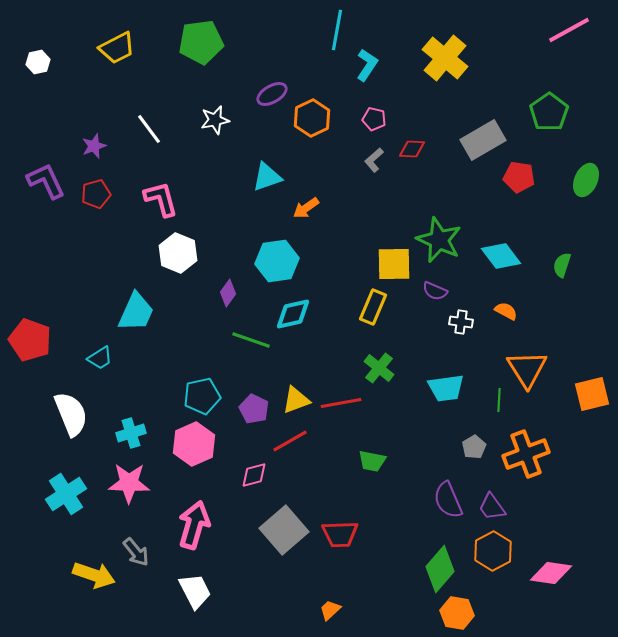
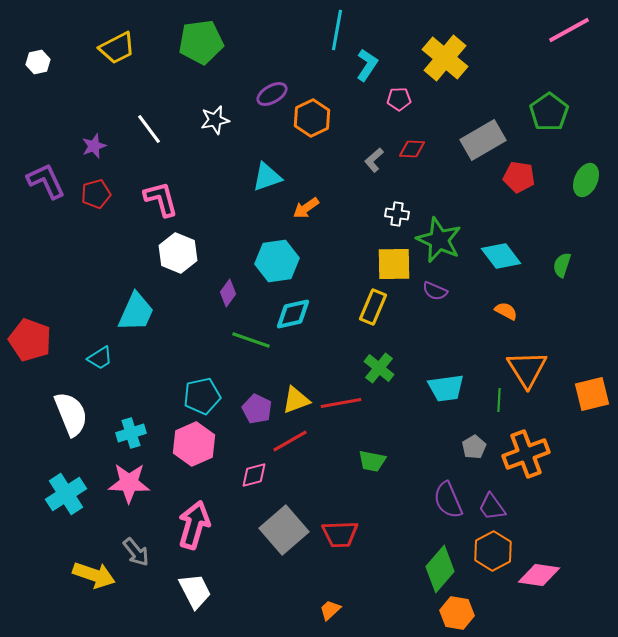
pink pentagon at (374, 119): moved 25 px right, 20 px up; rotated 15 degrees counterclockwise
white cross at (461, 322): moved 64 px left, 108 px up
purple pentagon at (254, 409): moved 3 px right
pink diamond at (551, 573): moved 12 px left, 2 px down
